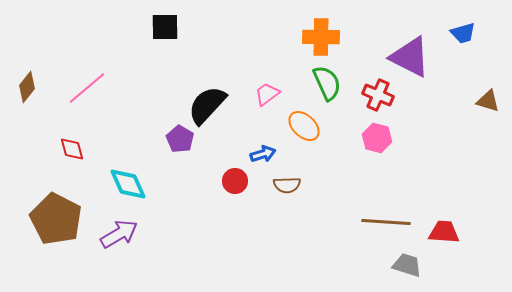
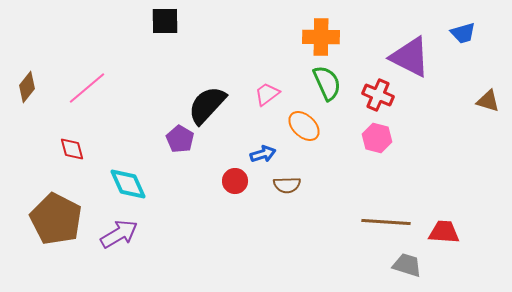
black square: moved 6 px up
